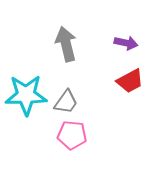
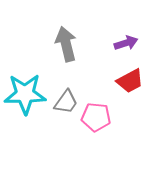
purple arrow: rotated 30 degrees counterclockwise
cyan star: moved 1 px left, 1 px up
pink pentagon: moved 24 px right, 18 px up
